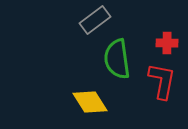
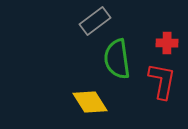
gray rectangle: moved 1 px down
